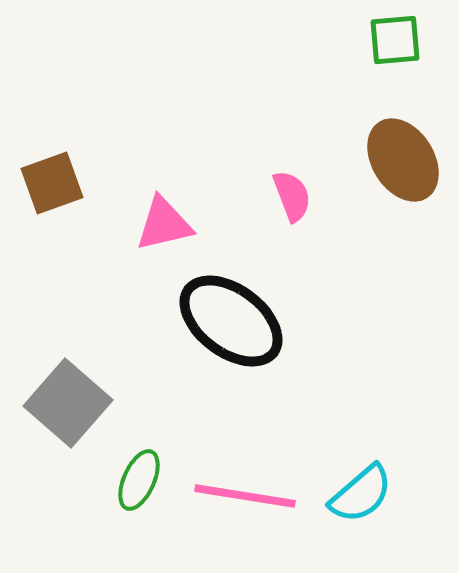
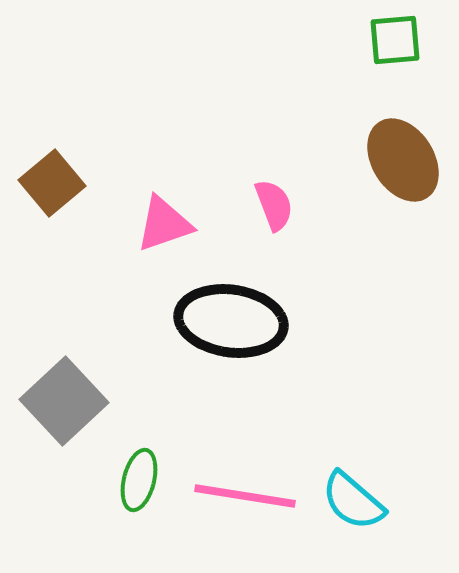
brown square: rotated 20 degrees counterclockwise
pink semicircle: moved 18 px left, 9 px down
pink triangle: rotated 6 degrees counterclockwise
black ellipse: rotated 29 degrees counterclockwise
gray square: moved 4 px left, 2 px up; rotated 6 degrees clockwise
green ellipse: rotated 10 degrees counterclockwise
cyan semicircle: moved 8 px left, 7 px down; rotated 82 degrees clockwise
